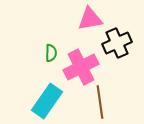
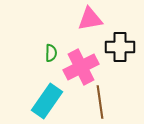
black cross: moved 3 px right, 4 px down; rotated 24 degrees clockwise
